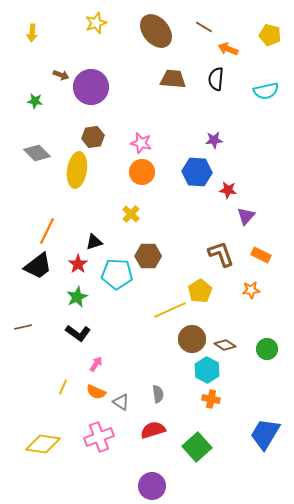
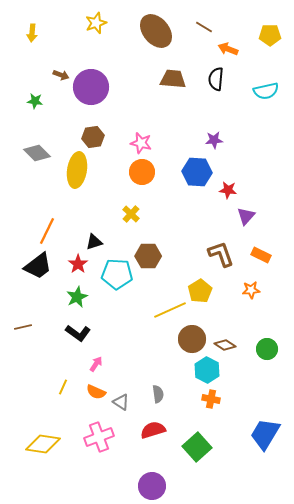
yellow pentagon at (270, 35): rotated 15 degrees counterclockwise
